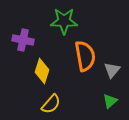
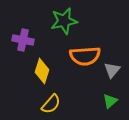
green star: rotated 12 degrees counterclockwise
orange semicircle: rotated 96 degrees clockwise
